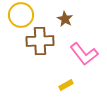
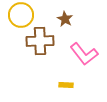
yellow rectangle: rotated 32 degrees clockwise
